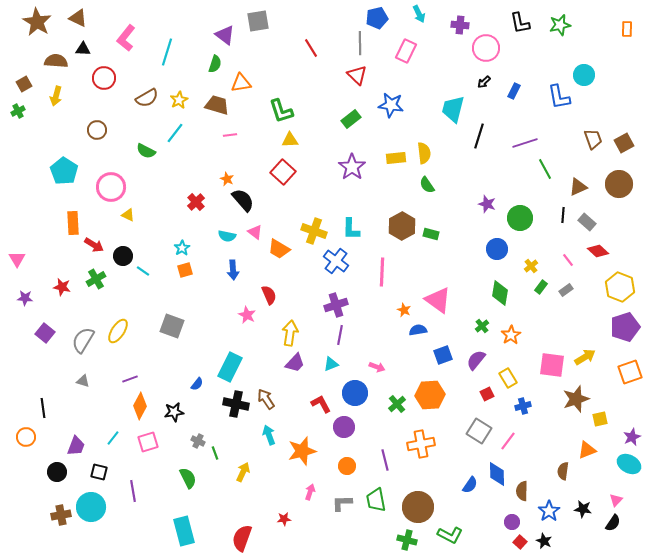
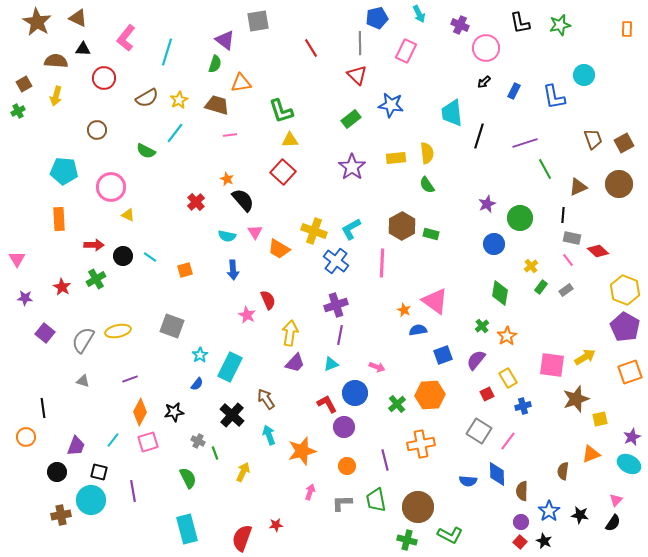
purple cross at (460, 25): rotated 18 degrees clockwise
purple triangle at (225, 35): moved 5 px down
blue L-shape at (559, 97): moved 5 px left
cyan trapezoid at (453, 109): moved 1 px left, 4 px down; rotated 20 degrees counterclockwise
yellow semicircle at (424, 153): moved 3 px right
cyan pentagon at (64, 171): rotated 28 degrees counterclockwise
purple star at (487, 204): rotated 30 degrees clockwise
gray rectangle at (587, 222): moved 15 px left, 16 px down; rotated 30 degrees counterclockwise
orange rectangle at (73, 223): moved 14 px left, 4 px up
cyan L-shape at (351, 229): rotated 60 degrees clockwise
pink triangle at (255, 232): rotated 21 degrees clockwise
red arrow at (94, 245): rotated 30 degrees counterclockwise
cyan star at (182, 248): moved 18 px right, 107 px down
blue circle at (497, 249): moved 3 px left, 5 px up
cyan line at (143, 271): moved 7 px right, 14 px up
pink line at (382, 272): moved 9 px up
red star at (62, 287): rotated 18 degrees clockwise
yellow hexagon at (620, 287): moved 5 px right, 3 px down
red semicircle at (269, 295): moved 1 px left, 5 px down
pink triangle at (438, 300): moved 3 px left, 1 px down
purple pentagon at (625, 327): rotated 24 degrees counterclockwise
yellow ellipse at (118, 331): rotated 45 degrees clockwise
orange star at (511, 335): moved 4 px left, 1 px down
black cross at (236, 404): moved 4 px left, 11 px down; rotated 30 degrees clockwise
red L-shape at (321, 404): moved 6 px right
orange diamond at (140, 406): moved 6 px down
cyan line at (113, 438): moved 2 px down
orange triangle at (587, 450): moved 4 px right, 4 px down
blue semicircle at (470, 485): moved 2 px left, 4 px up; rotated 60 degrees clockwise
cyan circle at (91, 507): moved 7 px up
black star at (583, 509): moved 3 px left, 6 px down
red star at (284, 519): moved 8 px left, 6 px down
purple circle at (512, 522): moved 9 px right
cyan rectangle at (184, 531): moved 3 px right, 2 px up
